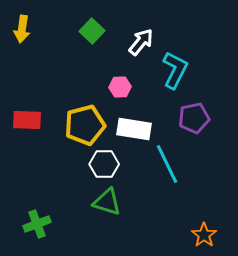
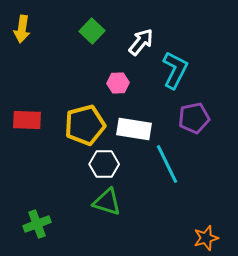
pink hexagon: moved 2 px left, 4 px up
orange star: moved 2 px right, 3 px down; rotated 20 degrees clockwise
